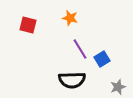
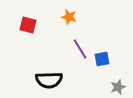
orange star: moved 1 px left, 1 px up
blue square: rotated 21 degrees clockwise
black semicircle: moved 23 px left
